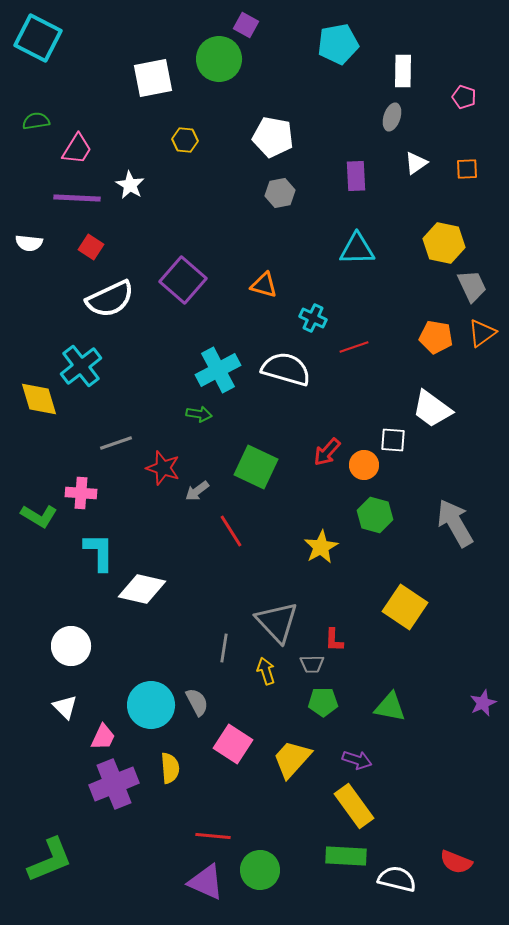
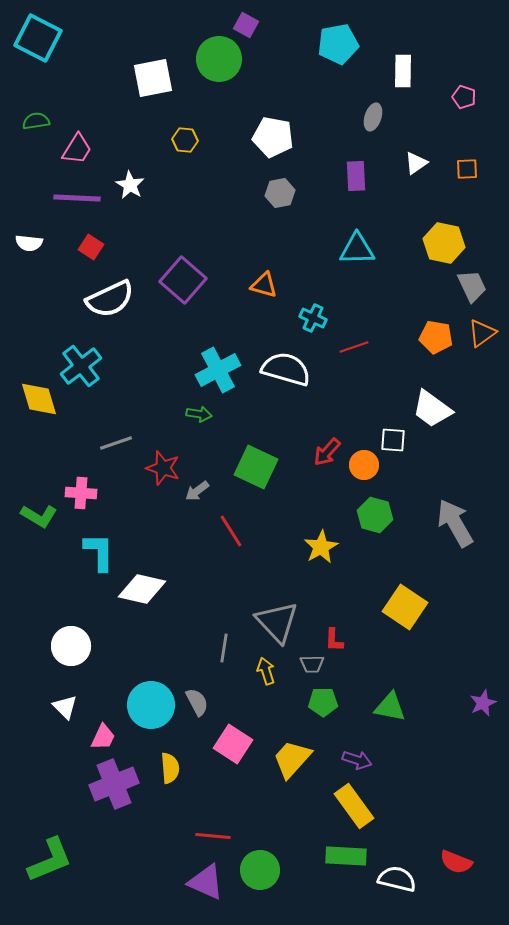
gray ellipse at (392, 117): moved 19 px left
